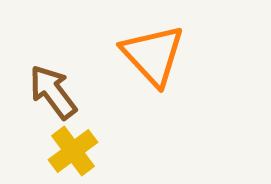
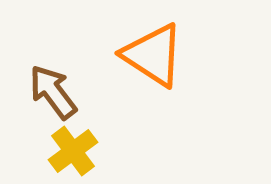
orange triangle: rotated 14 degrees counterclockwise
